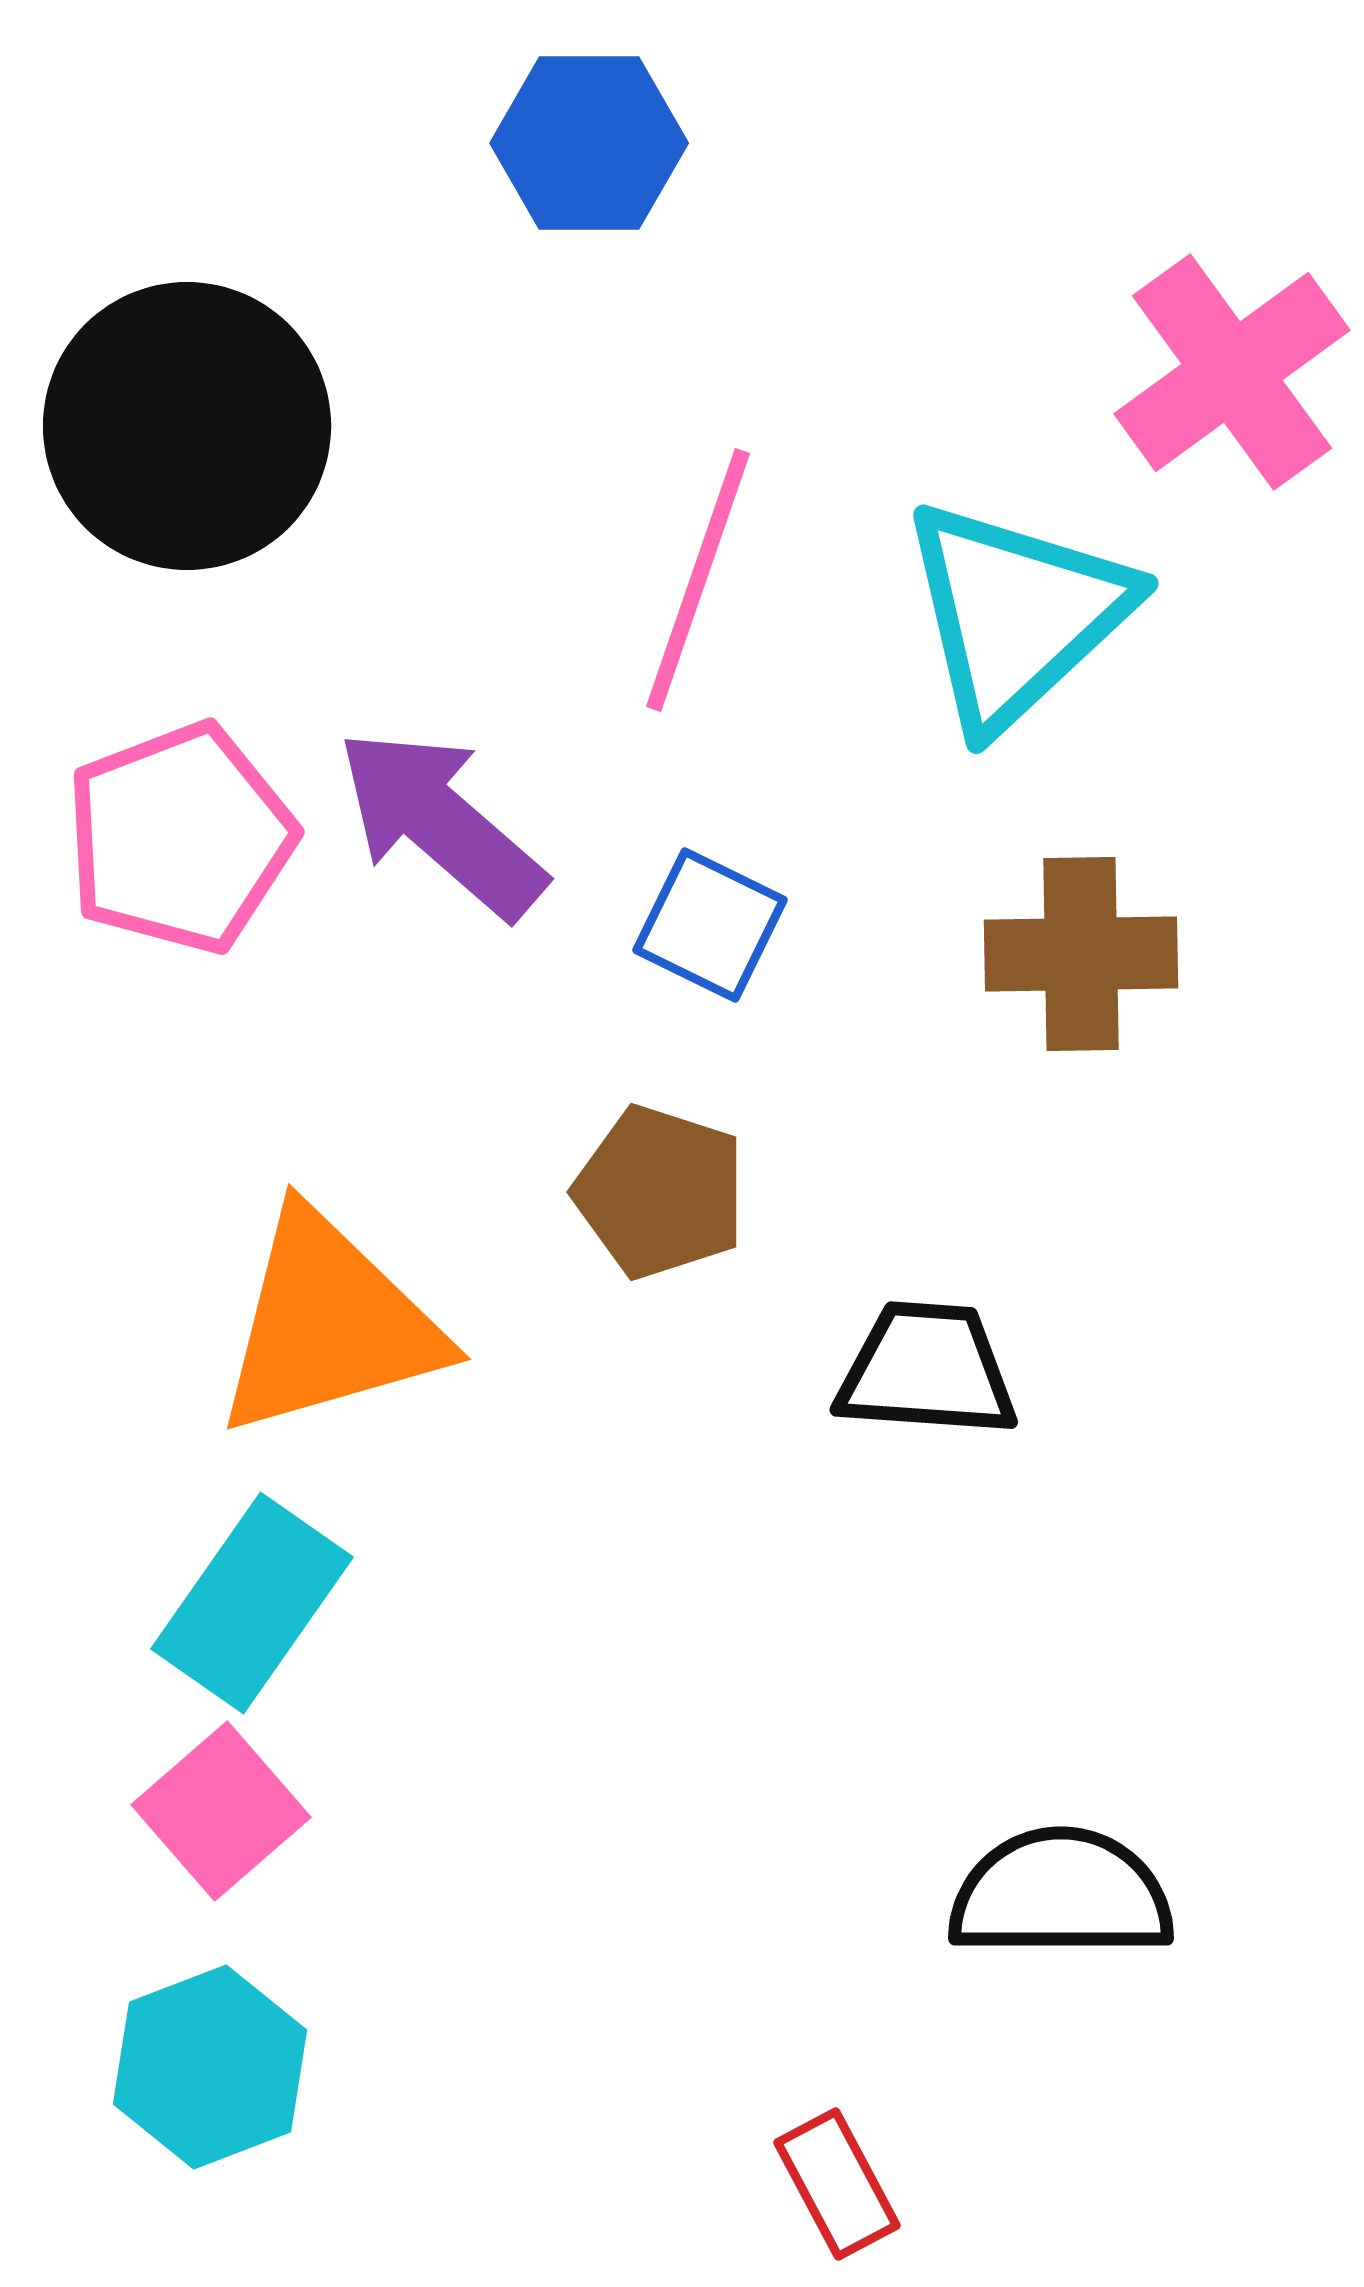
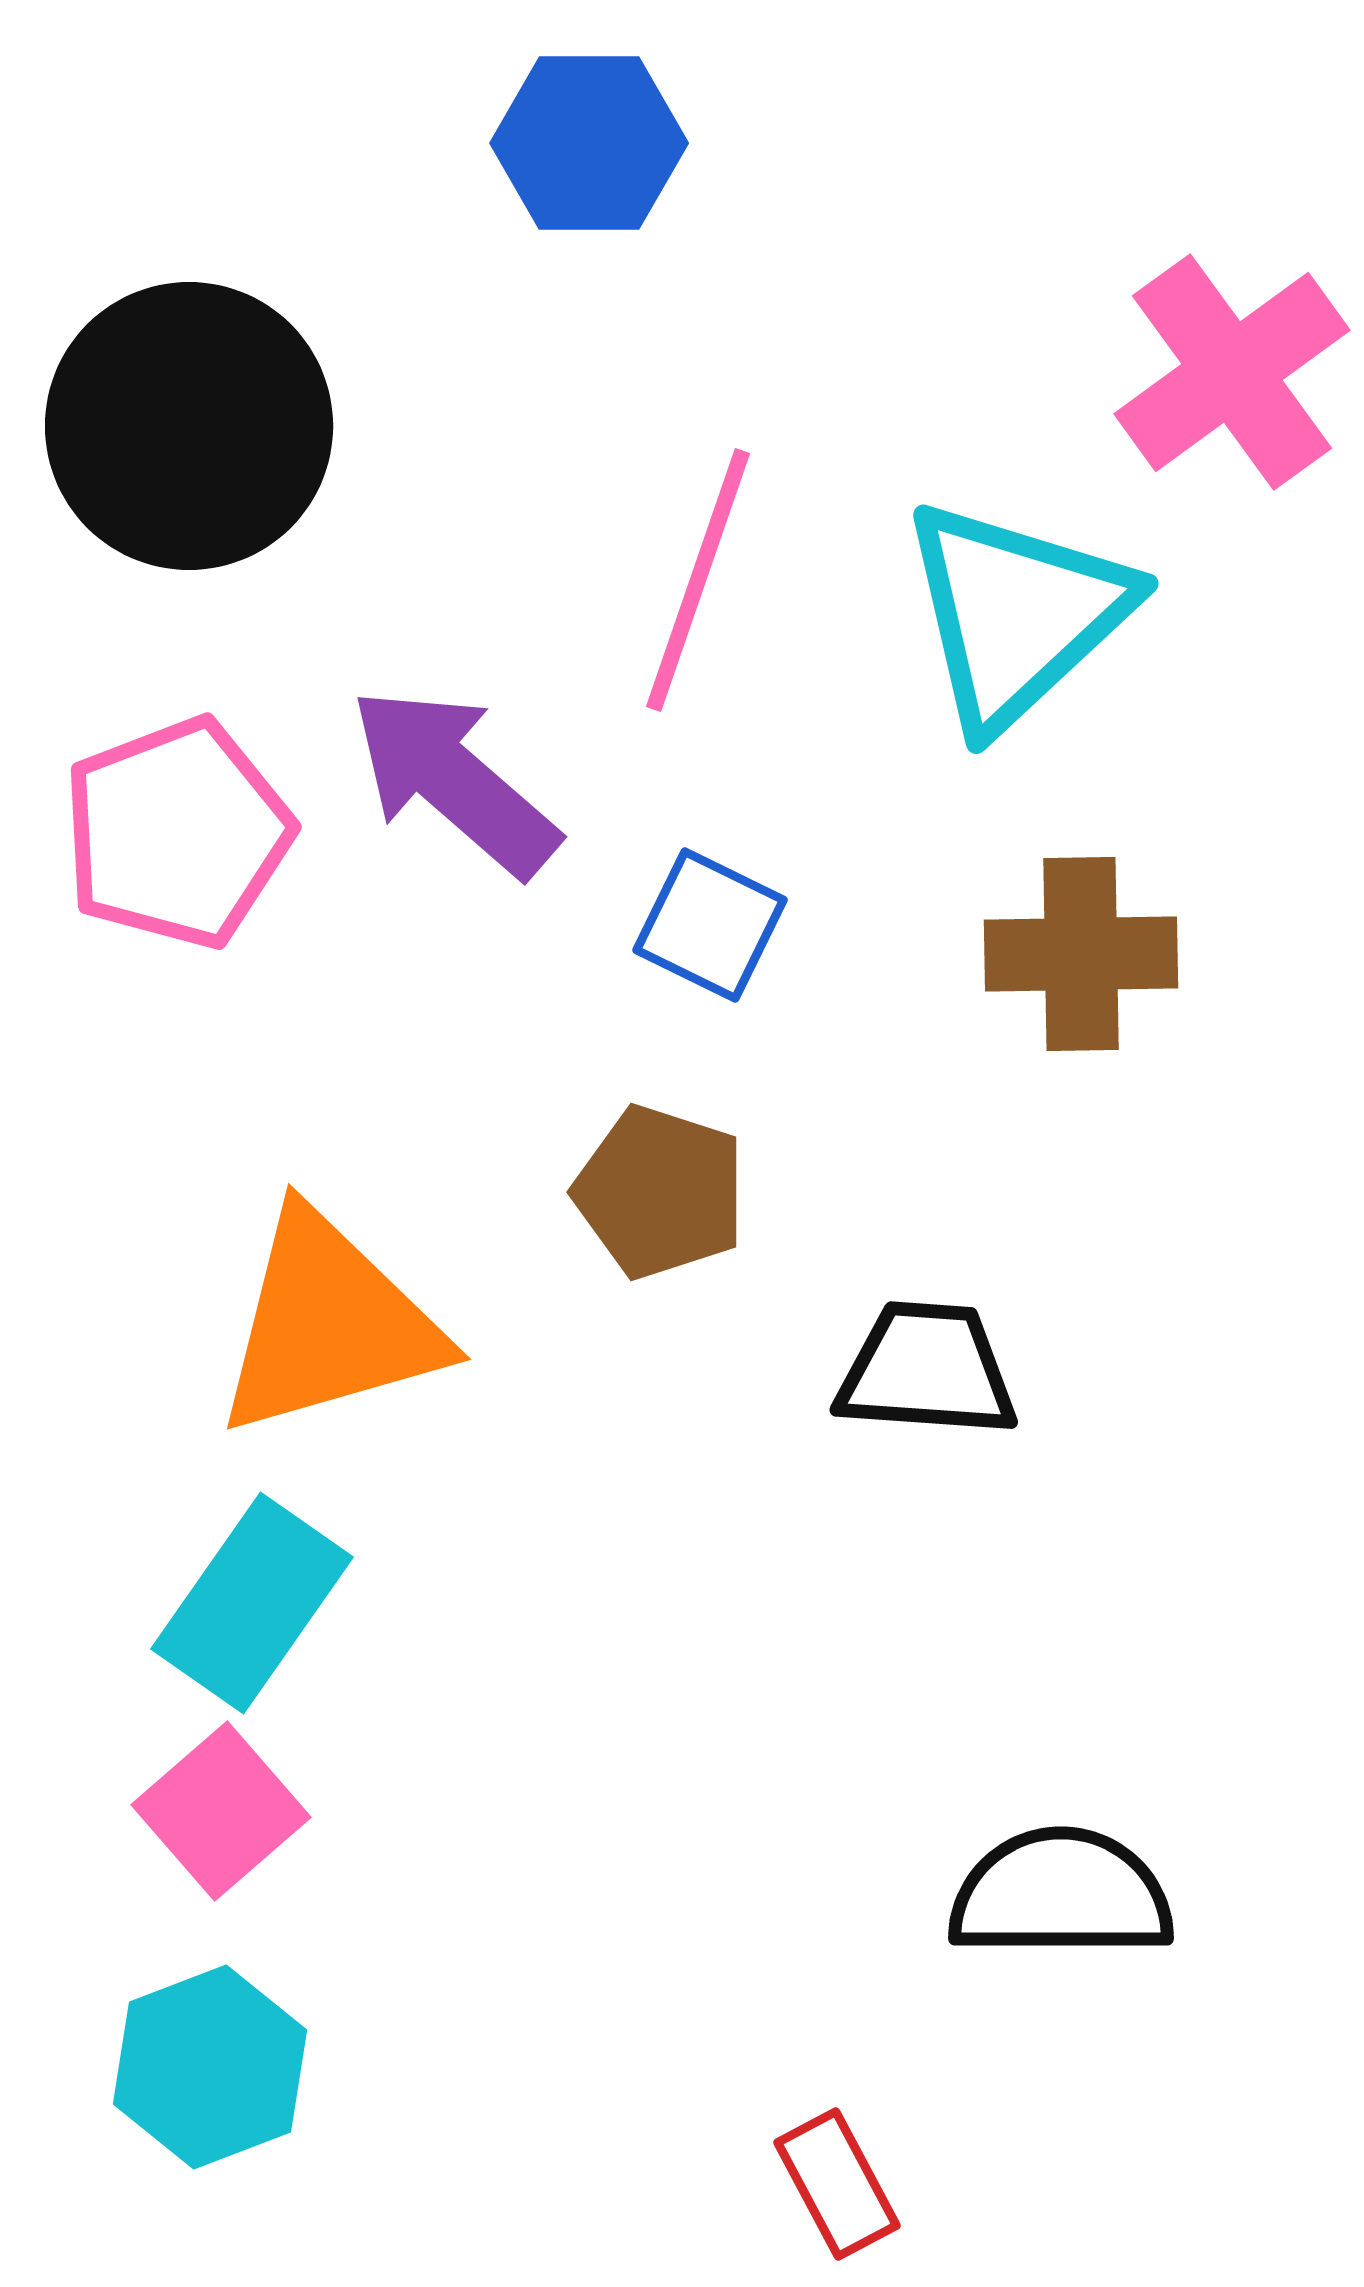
black circle: moved 2 px right
purple arrow: moved 13 px right, 42 px up
pink pentagon: moved 3 px left, 5 px up
